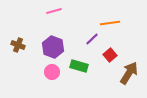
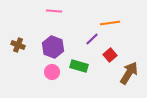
pink line: rotated 21 degrees clockwise
